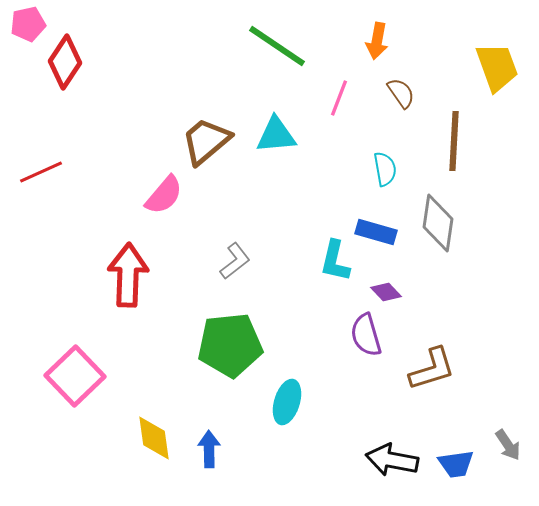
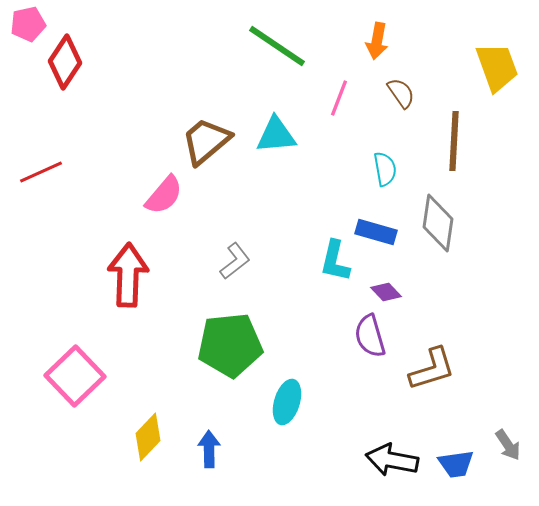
purple semicircle: moved 4 px right, 1 px down
yellow diamond: moved 6 px left, 1 px up; rotated 51 degrees clockwise
